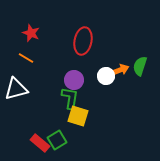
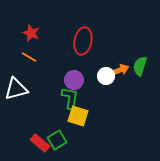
orange line: moved 3 px right, 1 px up
